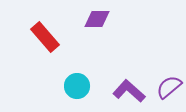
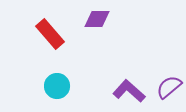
red rectangle: moved 5 px right, 3 px up
cyan circle: moved 20 px left
